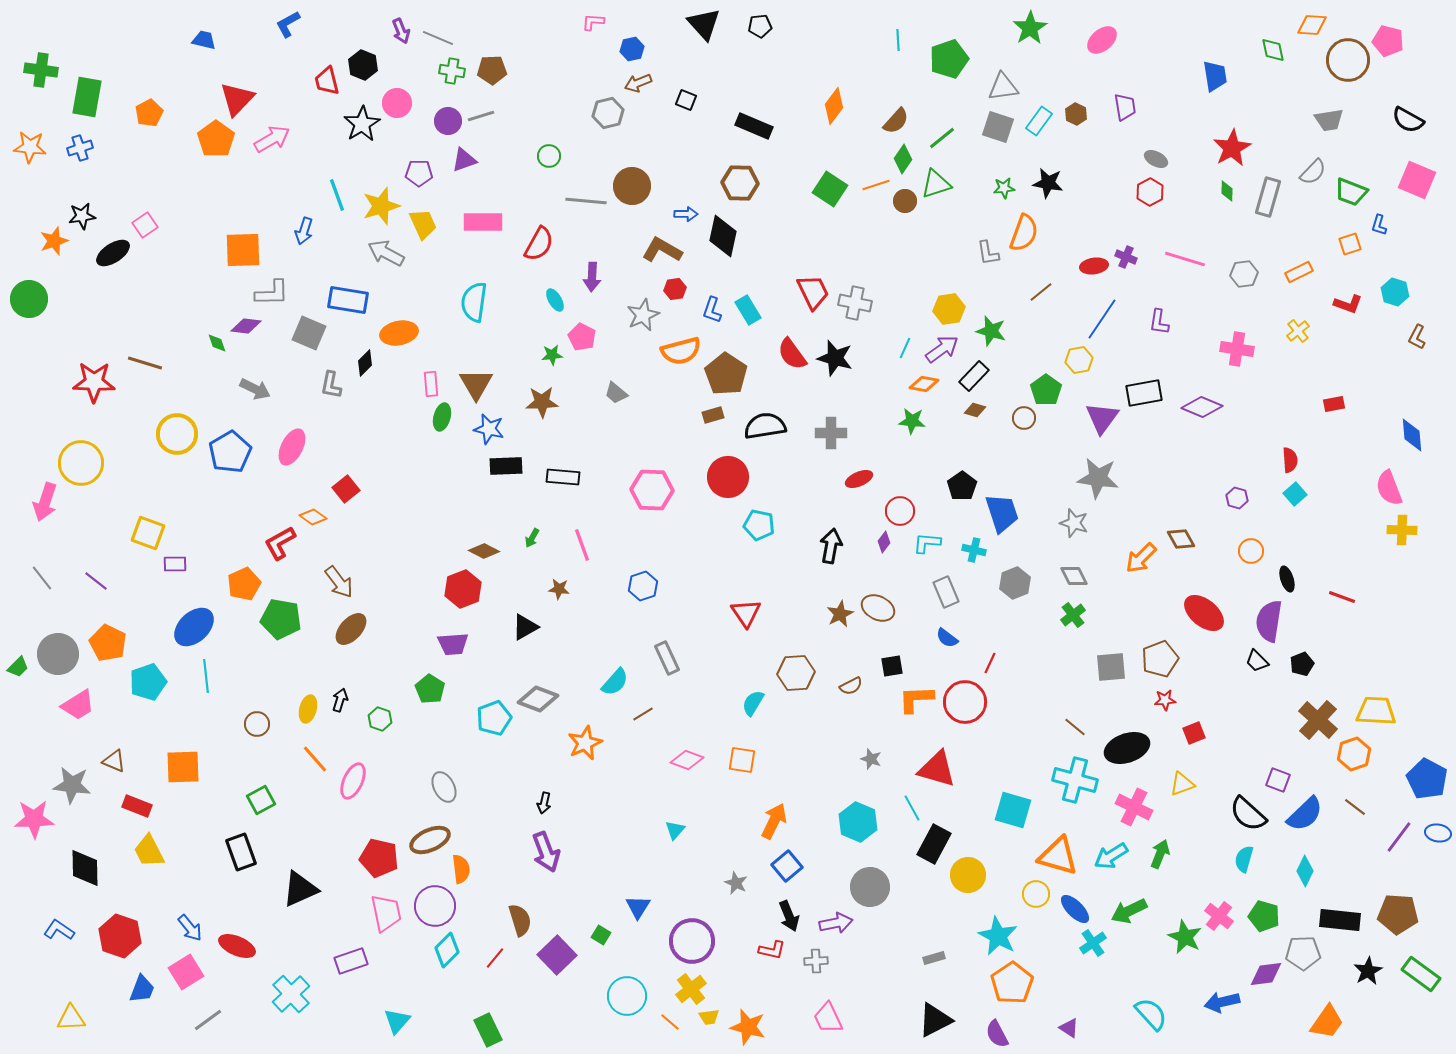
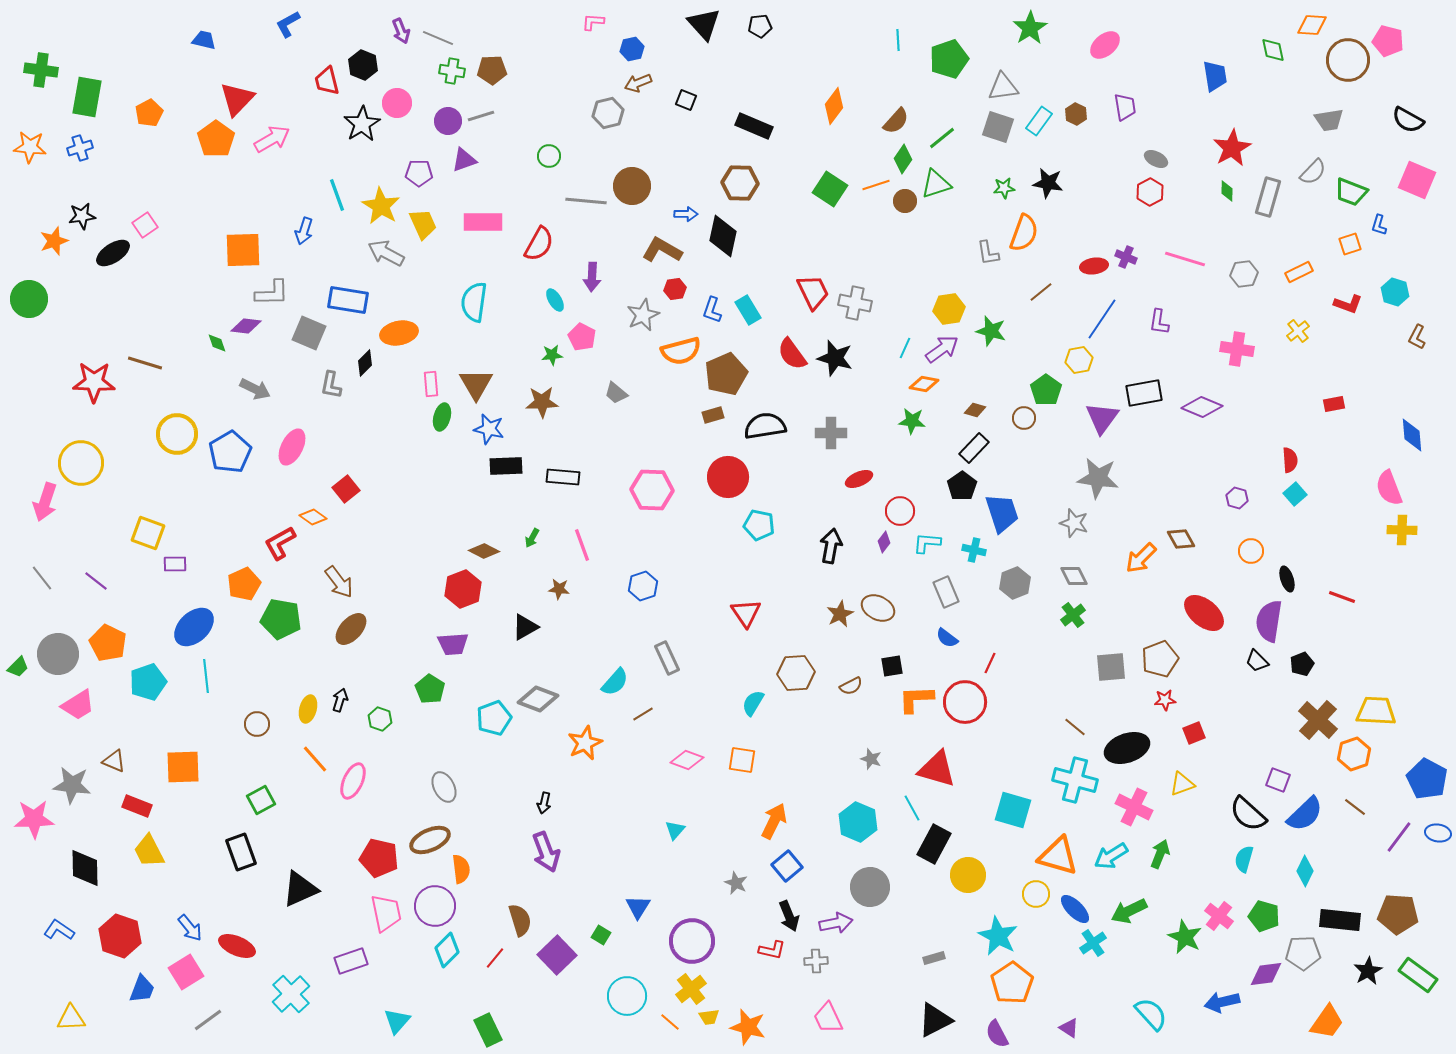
pink ellipse at (1102, 40): moved 3 px right, 5 px down
yellow star at (381, 206): rotated 24 degrees counterclockwise
brown pentagon at (726, 374): rotated 15 degrees clockwise
black rectangle at (974, 376): moved 72 px down
green rectangle at (1421, 974): moved 3 px left, 1 px down
